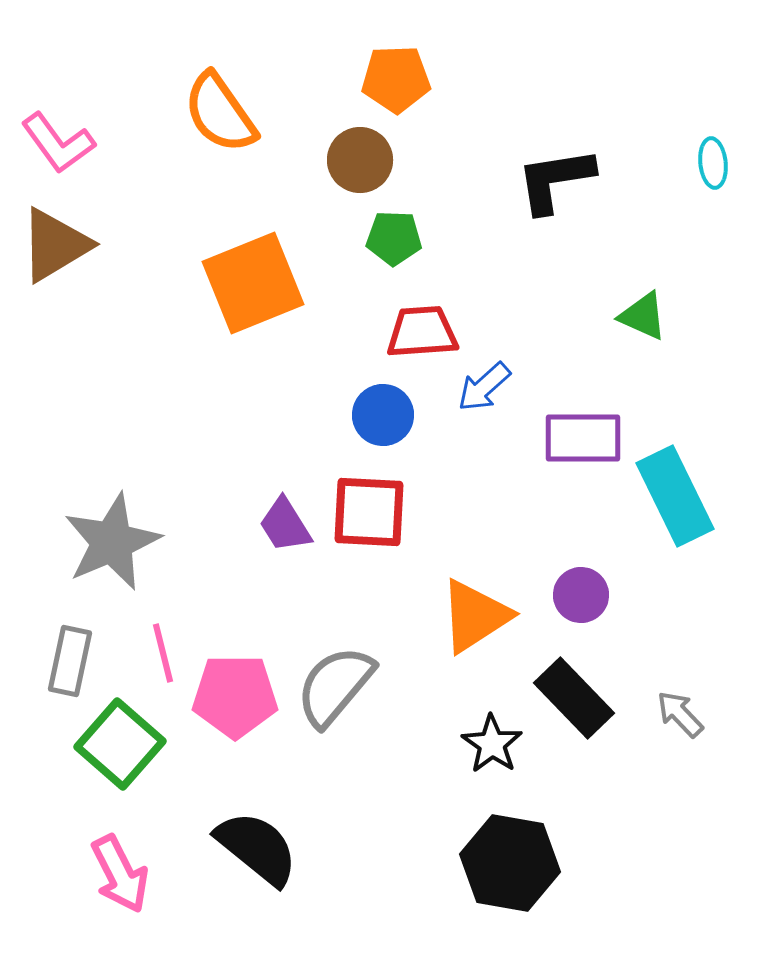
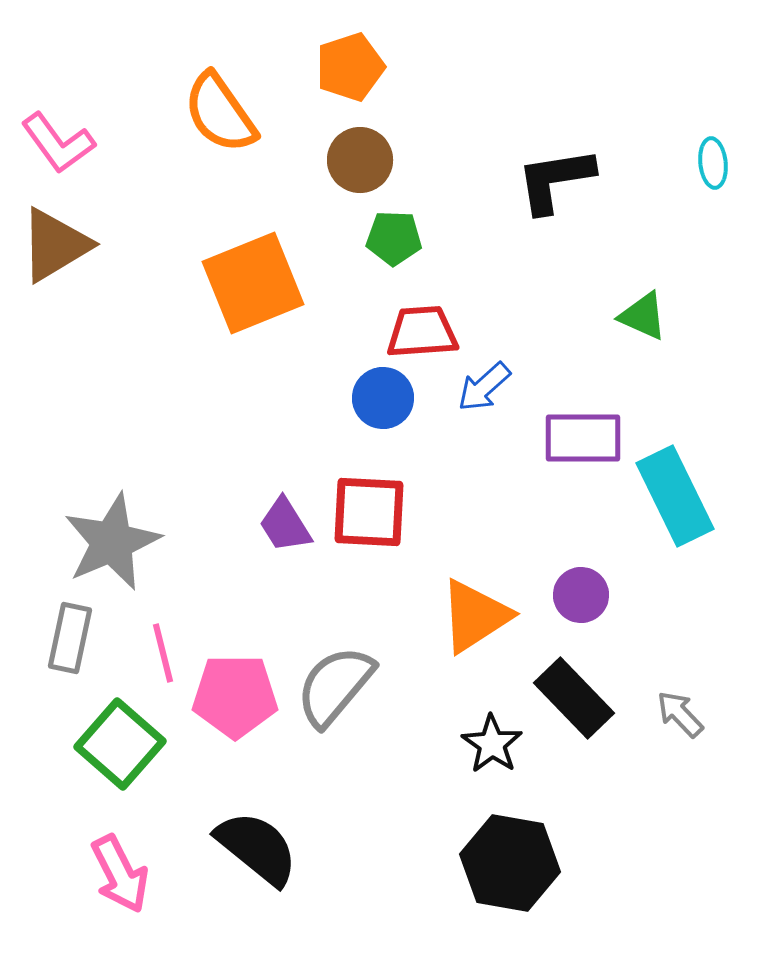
orange pentagon: moved 46 px left, 12 px up; rotated 16 degrees counterclockwise
blue circle: moved 17 px up
gray rectangle: moved 23 px up
